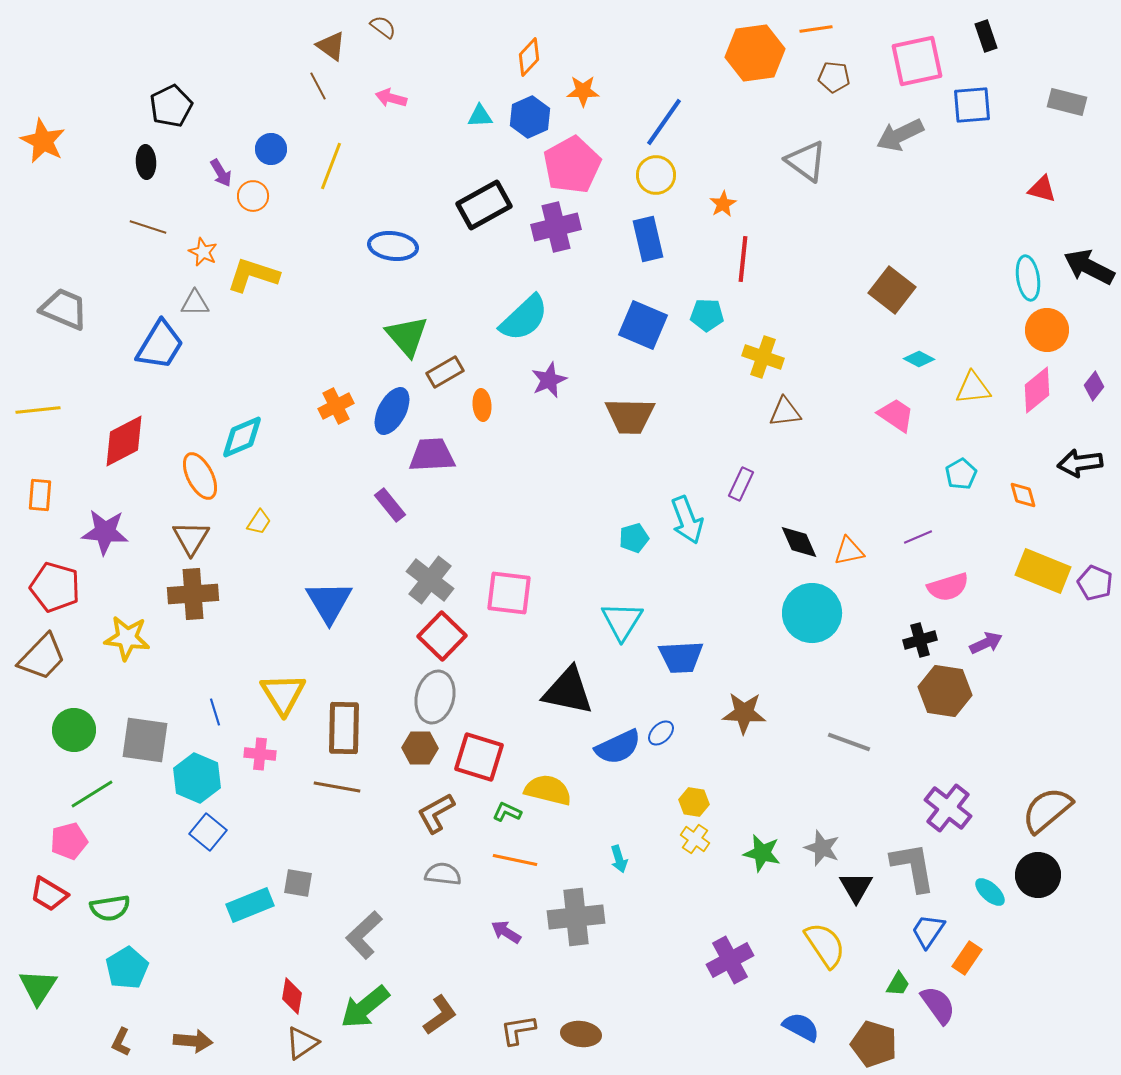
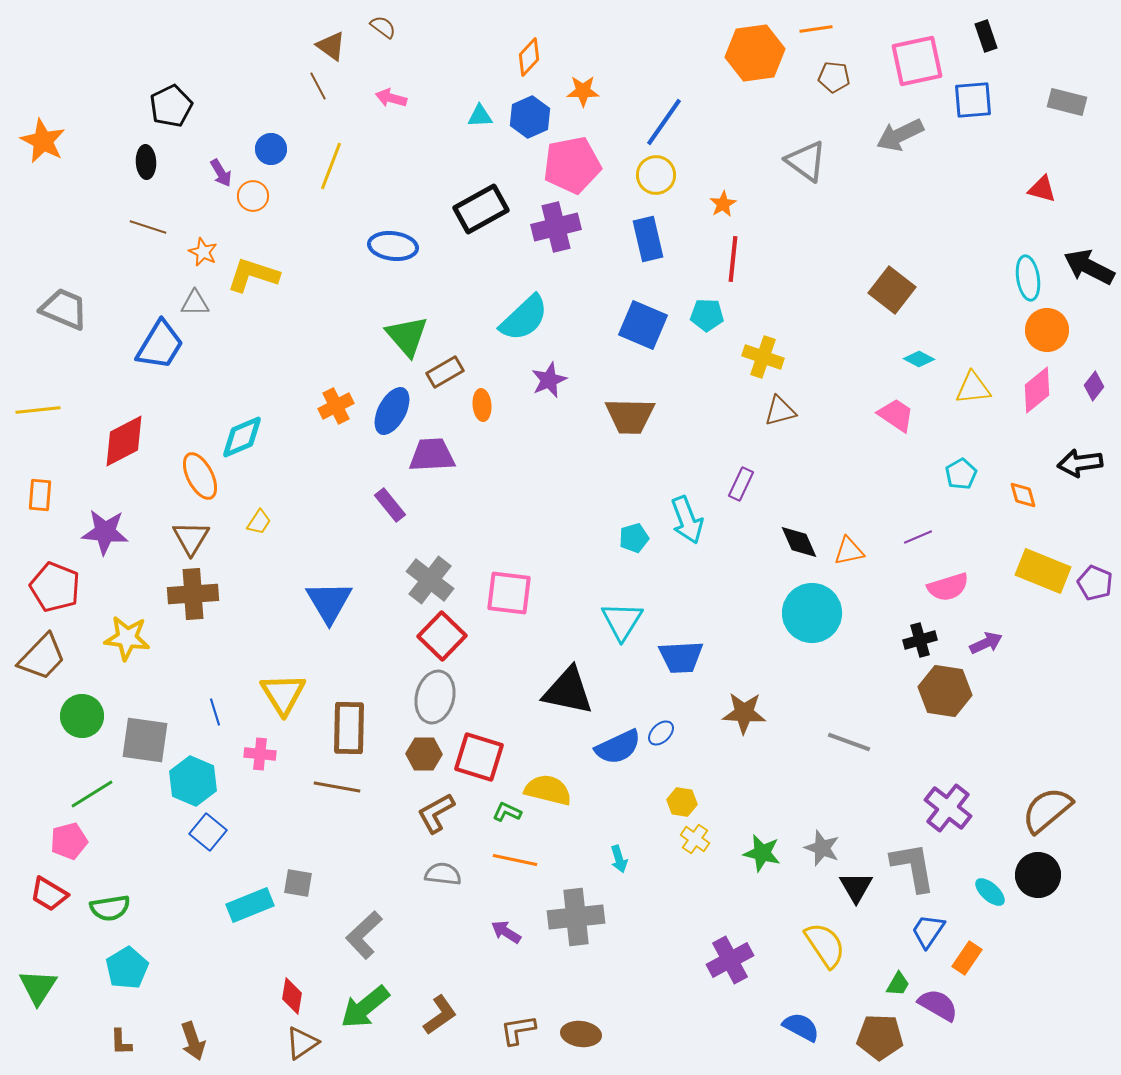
blue square at (972, 105): moved 1 px right, 5 px up
pink pentagon at (572, 165): rotated 18 degrees clockwise
black rectangle at (484, 205): moved 3 px left, 4 px down
red line at (743, 259): moved 10 px left
brown triangle at (785, 412): moved 5 px left, 1 px up; rotated 8 degrees counterclockwise
red pentagon at (55, 587): rotated 6 degrees clockwise
brown rectangle at (344, 728): moved 5 px right
green circle at (74, 730): moved 8 px right, 14 px up
brown hexagon at (420, 748): moved 4 px right, 6 px down
cyan hexagon at (197, 778): moved 4 px left, 3 px down
yellow hexagon at (694, 802): moved 12 px left
purple semicircle at (938, 1005): rotated 24 degrees counterclockwise
brown arrow at (193, 1041): rotated 66 degrees clockwise
brown L-shape at (121, 1042): rotated 28 degrees counterclockwise
brown pentagon at (874, 1044): moved 6 px right, 7 px up; rotated 15 degrees counterclockwise
